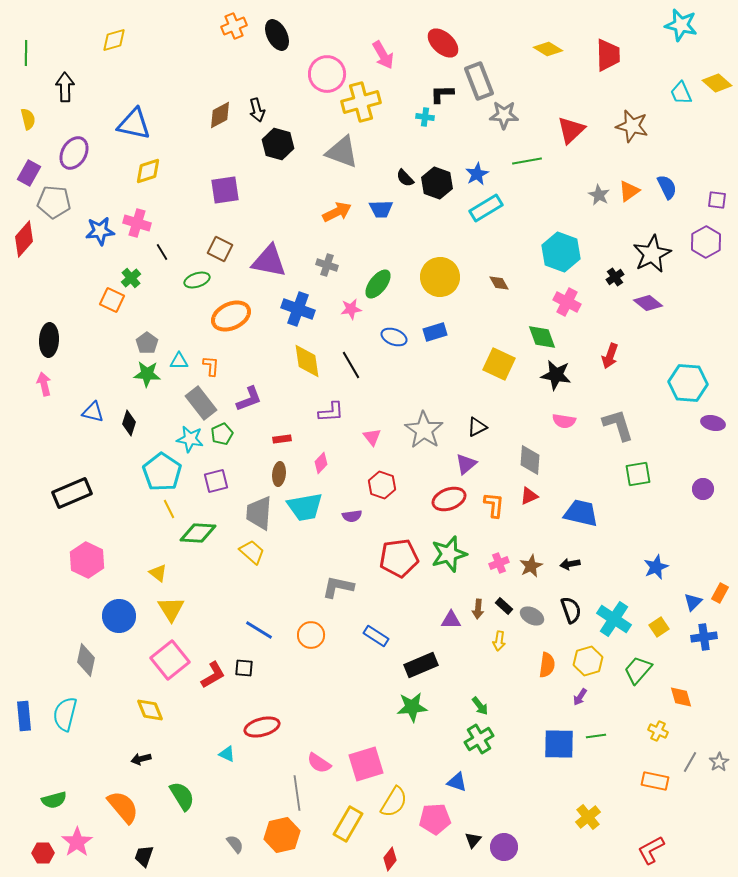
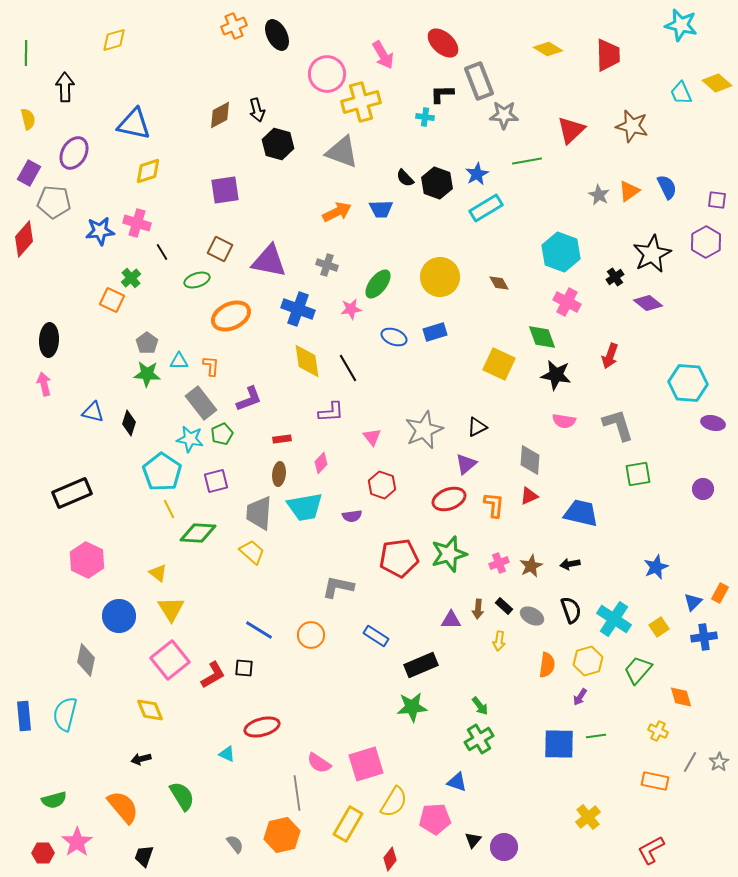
black line at (351, 365): moved 3 px left, 3 px down
gray star at (424, 430): rotated 15 degrees clockwise
